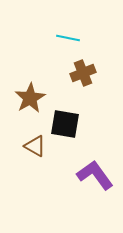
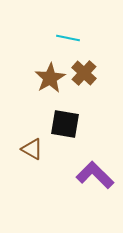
brown cross: moved 1 px right; rotated 25 degrees counterclockwise
brown star: moved 20 px right, 20 px up
brown triangle: moved 3 px left, 3 px down
purple L-shape: rotated 9 degrees counterclockwise
